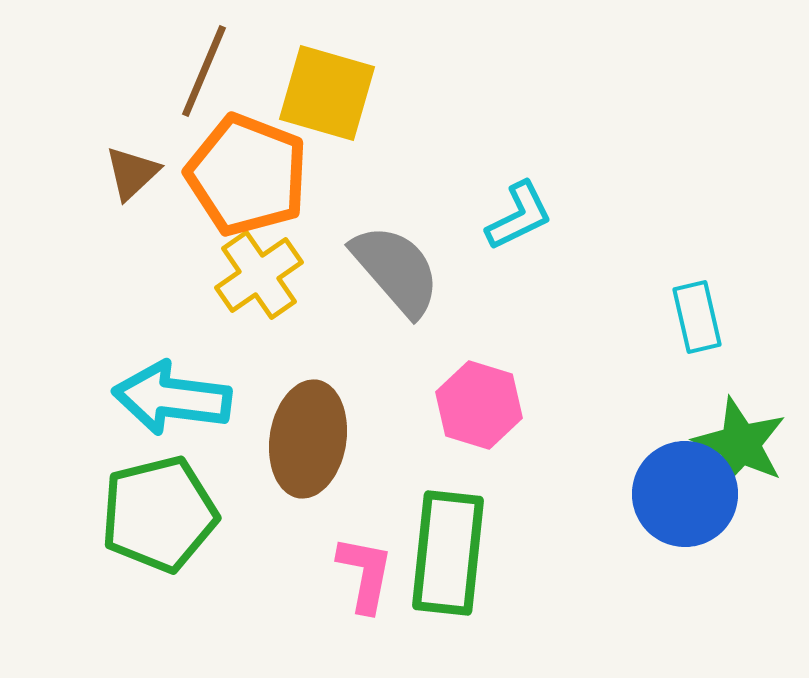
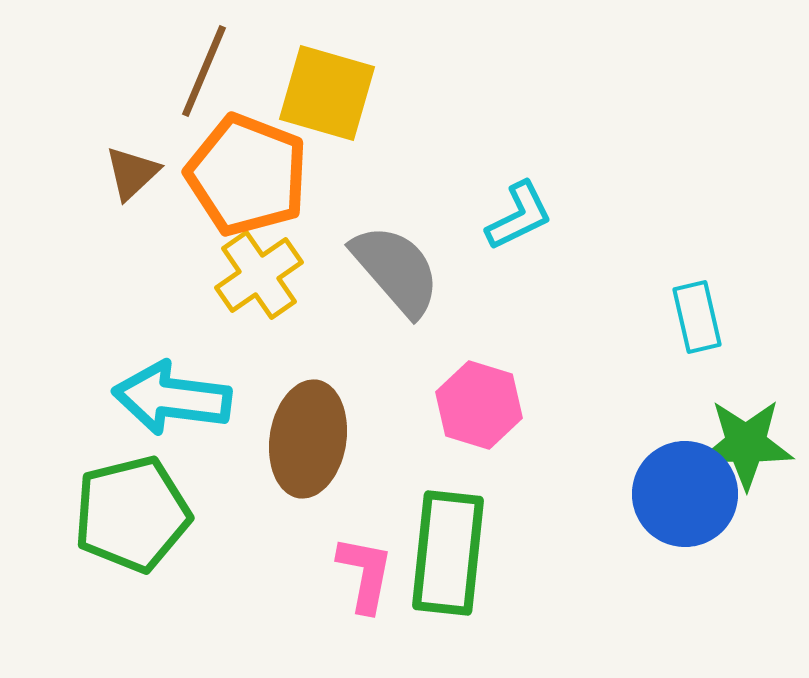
green star: moved 6 px right; rotated 24 degrees counterclockwise
green pentagon: moved 27 px left
